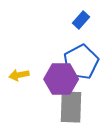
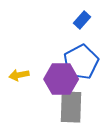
blue rectangle: moved 1 px right
